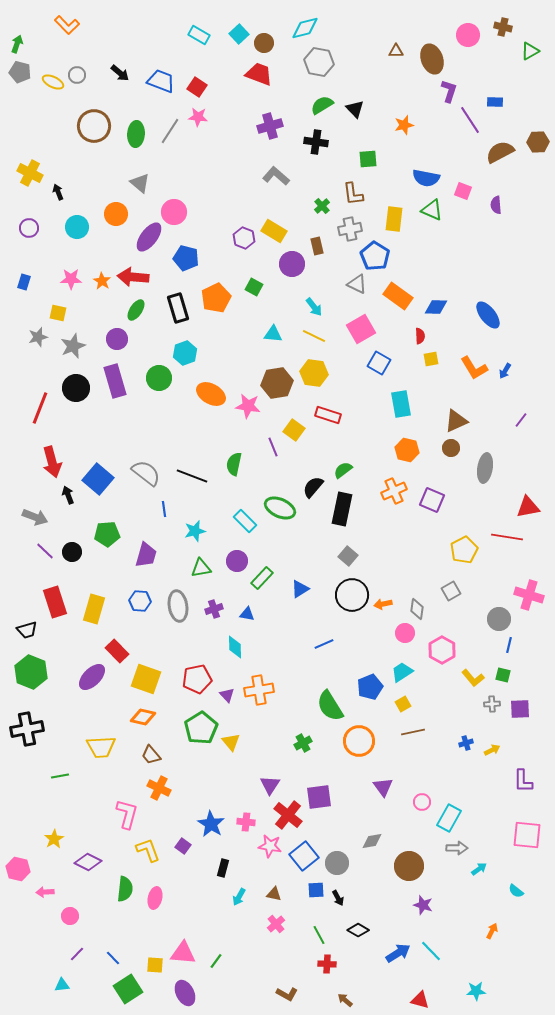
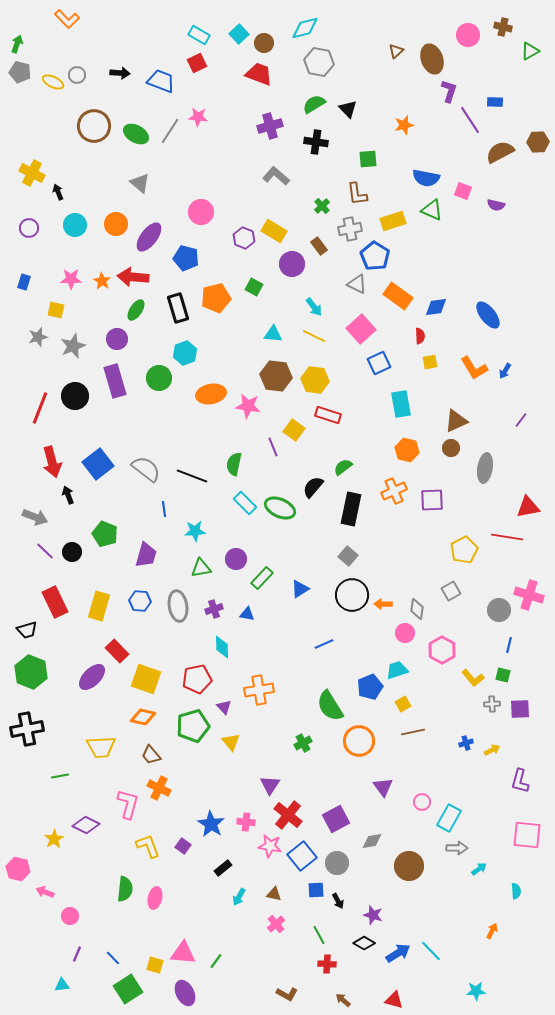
orange L-shape at (67, 25): moved 6 px up
brown triangle at (396, 51): rotated 42 degrees counterclockwise
black arrow at (120, 73): rotated 36 degrees counterclockwise
red square at (197, 87): moved 24 px up; rotated 30 degrees clockwise
green semicircle at (322, 105): moved 8 px left, 1 px up
black triangle at (355, 109): moved 7 px left
green ellipse at (136, 134): rotated 65 degrees counterclockwise
yellow cross at (30, 173): moved 2 px right
brown L-shape at (353, 194): moved 4 px right
purple semicircle at (496, 205): rotated 72 degrees counterclockwise
pink circle at (174, 212): moved 27 px right
orange circle at (116, 214): moved 10 px down
yellow rectangle at (394, 219): moved 1 px left, 2 px down; rotated 65 degrees clockwise
cyan circle at (77, 227): moved 2 px left, 2 px up
brown rectangle at (317, 246): moved 2 px right; rotated 24 degrees counterclockwise
orange pentagon at (216, 298): rotated 12 degrees clockwise
blue diamond at (436, 307): rotated 10 degrees counterclockwise
yellow square at (58, 313): moved 2 px left, 3 px up
pink square at (361, 329): rotated 12 degrees counterclockwise
yellow square at (431, 359): moved 1 px left, 3 px down
blue square at (379, 363): rotated 35 degrees clockwise
yellow hexagon at (314, 373): moved 1 px right, 7 px down
brown hexagon at (277, 383): moved 1 px left, 7 px up; rotated 16 degrees clockwise
black circle at (76, 388): moved 1 px left, 8 px down
orange ellipse at (211, 394): rotated 40 degrees counterclockwise
green semicircle at (343, 470): moved 3 px up
gray semicircle at (146, 473): moved 4 px up
blue square at (98, 479): moved 15 px up; rotated 12 degrees clockwise
purple square at (432, 500): rotated 25 degrees counterclockwise
black rectangle at (342, 509): moved 9 px right
cyan rectangle at (245, 521): moved 18 px up
cyan star at (195, 531): rotated 10 degrees clockwise
green pentagon at (107, 534): moved 2 px left; rotated 25 degrees clockwise
purple circle at (237, 561): moved 1 px left, 2 px up
red rectangle at (55, 602): rotated 8 degrees counterclockwise
orange arrow at (383, 604): rotated 12 degrees clockwise
yellow rectangle at (94, 609): moved 5 px right, 3 px up
gray circle at (499, 619): moved 9 px up
cyan diamond at (235, 647): moved 13 px left
cyan trapezoid at (402, 672): moved 5 px left, 2 px up; rotated 15 degrees clockwise
purple triangle at (227, 695): moved 3 px left, 12 px down
green pentagon at (201, 728): moved 8 px left, 2 px up; rotated 16 degrees clockwise
purple L-shape at (523, 781): moved 3 px left; rotated 15 degrees clockwise
purple square at (319, 797): moved 17 px right, 22 px down; rotated 20 degrees counterclockwise
pink L-shape at (127, 814): moved 1 px right, 10 px up
yellow L-shape at (148, 850): moved 4 px up
blue square at (304, 856): moved 2 px left
purple diamond at (88, 862): moved 2 px left, 37 px up
black rectangle at (223, 868): rotated 36 degrees clockwise
cyan semicircle at (516, 891): rotated 133 degrees counterclockwise
pink arrow at (45, 892): rotated 24 degrees clockwise
black arrow at (338, 898): moved 3 px down
purple star at (423, 905): moved 50 px left, 10 px down
black diamond at (358, 930): moved 6 px right, 13 px down
purple line at (77, 954): rotated 21 degrees counterclockwise
yellow square at (155, 965): rotated 12 degrees clockwise
brown arrow at (345, 1000): moved 2 px left
red triangle at (420, 1000): moved 26 px left
